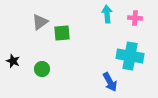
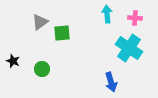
cyan cross: moved 1 px left, 8 px up; rotated 24 degrees clockwise
blue arrow: moved 1 px right; rotated 12 degrees clockwise
